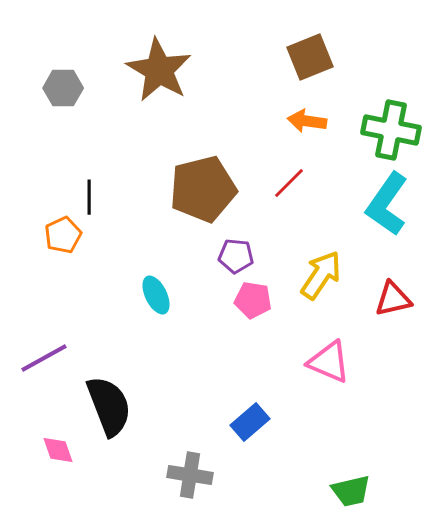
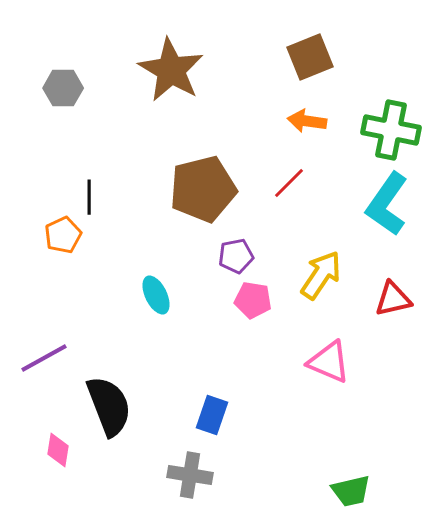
brown star: moved 12 px right
purple pentagon: rotated 16 degrees counterclockwise
blue rectangle: moved 38 px left, 7 px up; rotated 30 degrees counterclockwise
pink diamond: rotated 28 degrees clockwise
